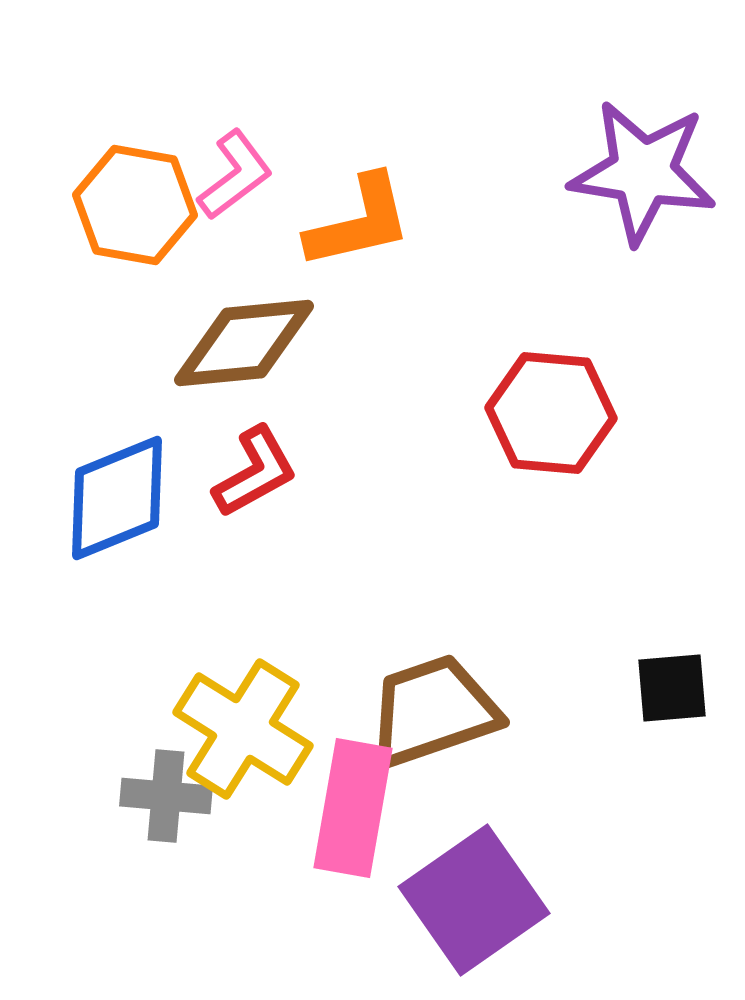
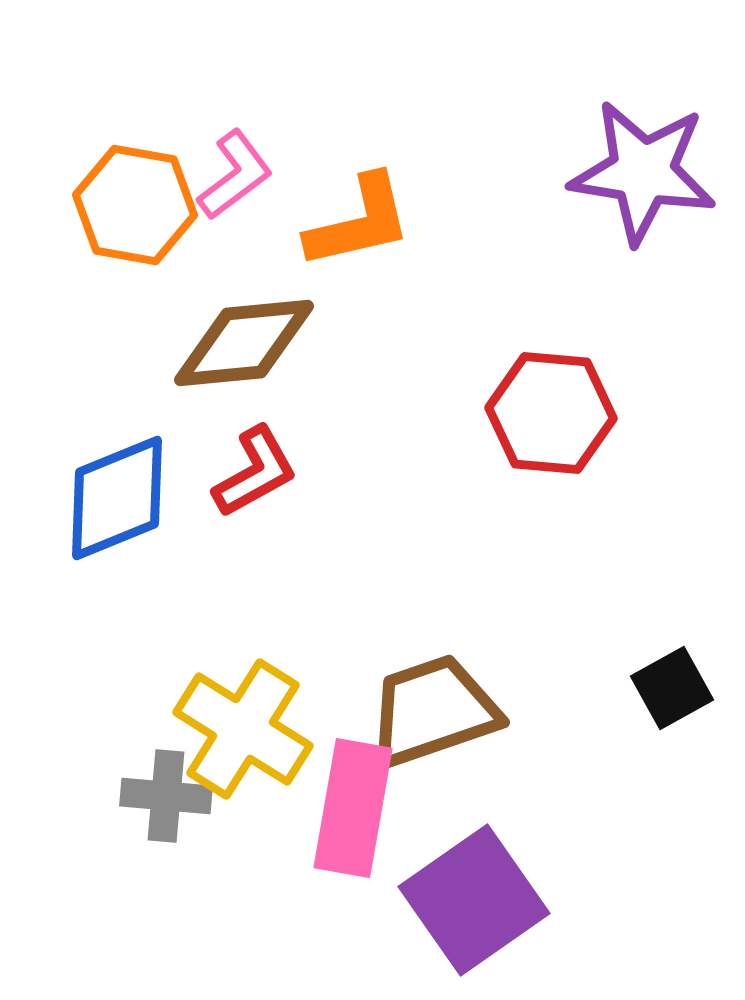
black square: rotated 24 degrees counterclockwise
